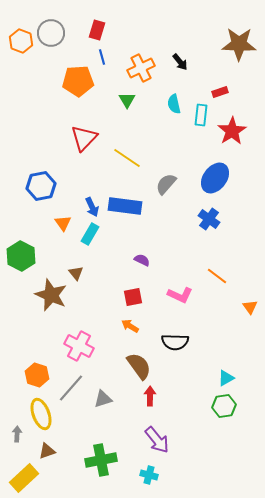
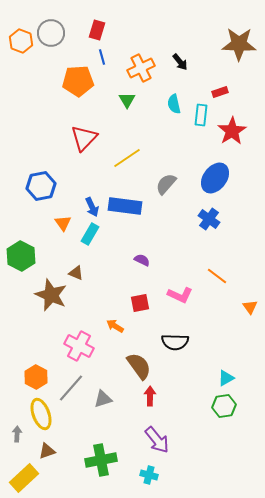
yellow line at (127, 158): rotated 68 degrees counterclockwise
brown triangle at (76, 273): rotated 28 degrees counterclockwise
red square at (133, 297): moved 7 px right, 6 px down
orange arrow at (130, 326): moved 15 px left
orange hexagon at (37, 375): moved 1 px left, 2 px down; rotated 10 degrees clockwise
